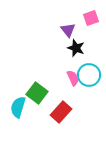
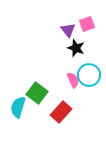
pink square: moved 4 px left, 6 px down
pink semicircle: moved 2 px down
